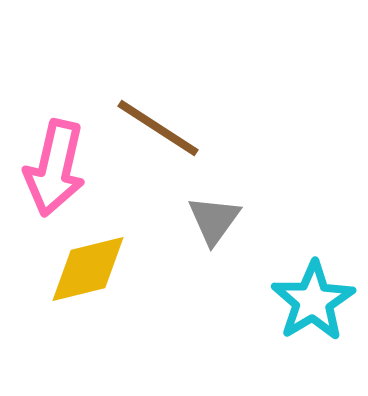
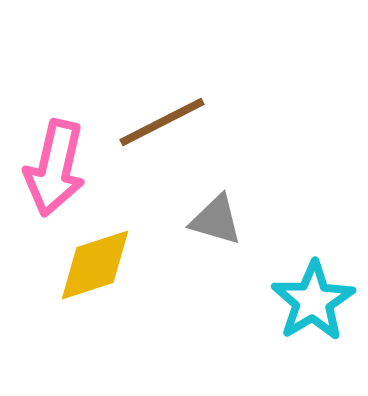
brown line: moved 4 px right, 6 px up; rotated 60 degrees counterclockwise
gray triangle: moved 2 px right; rotated 50 degrees counterclockwise
yellow diamond: moved 7 px right, 4 px up; rotated 4 degrees counterclockwise
